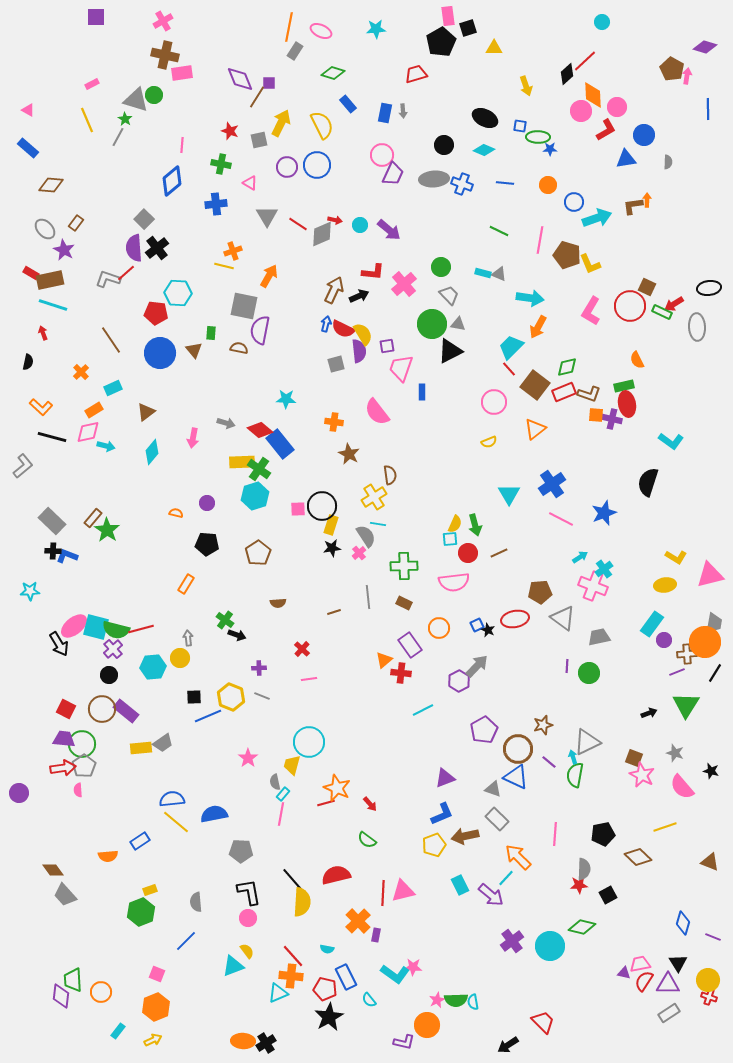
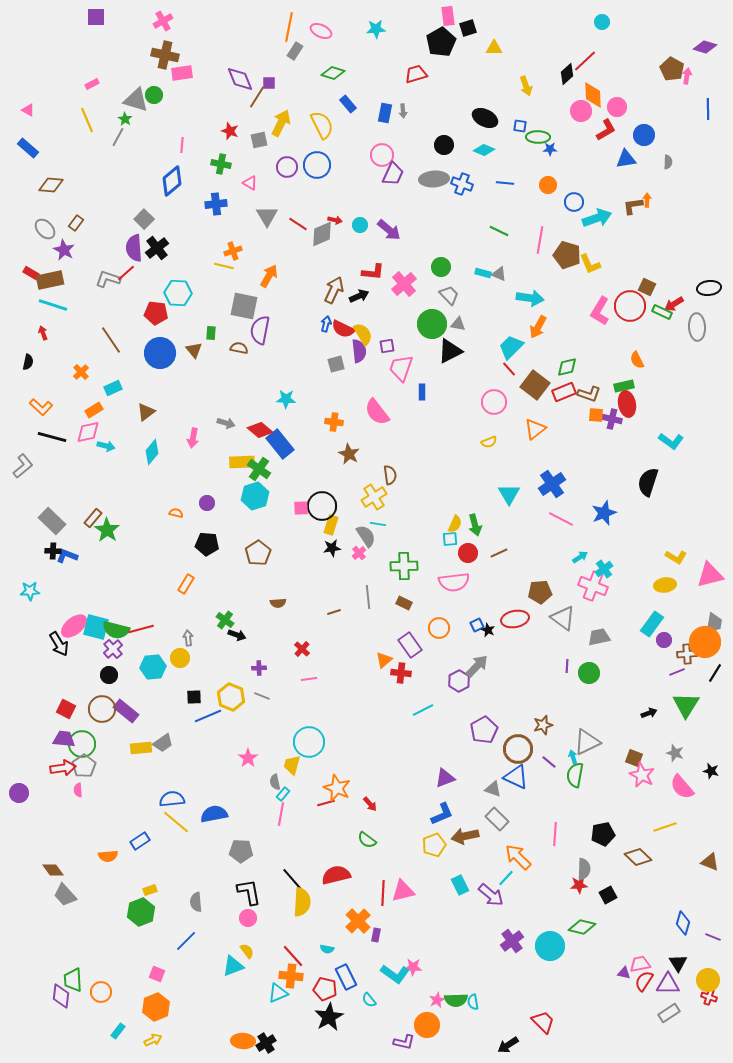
pink L-shape at (591, 311): moved 9 px right
pink square at (298, 509): moved 3 px right, 1 px up
